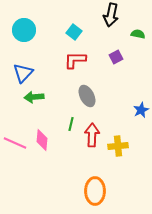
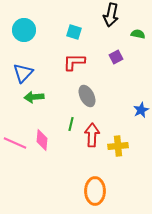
cyan square: rotated 21 degrees counterclockwise
red L-shape: moved 1 px left, 2 px down
